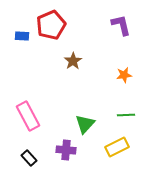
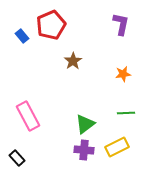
purple L-shape: moved 1 px up; rotated 25 degrees clockwise
blue rectangle: rotated 48 degrees clockwise
orange star: moved 1 px left, 1 px up
green line: moved 2 px up
green triangle: rotated 10 degrees clockwise
purple cross: moved 18 px right
black rectangle: moved 12 px left
